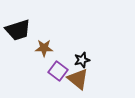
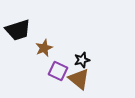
brown star: rotated 24 degrees counterclockwise
purple square: rotated 12 degrees counterclockwise
brown triangle: moved 1 px right
